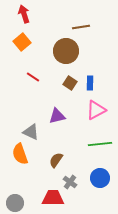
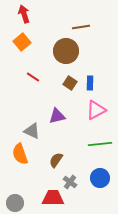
gray triangle: moved 1 px right, 1 px up
